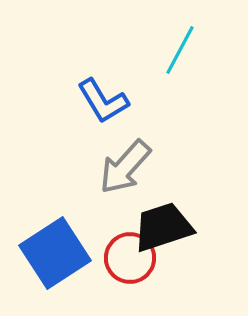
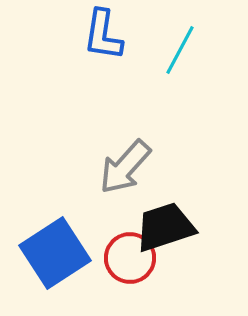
blue L-shape: moved 66 px up; rotated 40 degrees clockwise
black trapezoid: moved 2 px right
